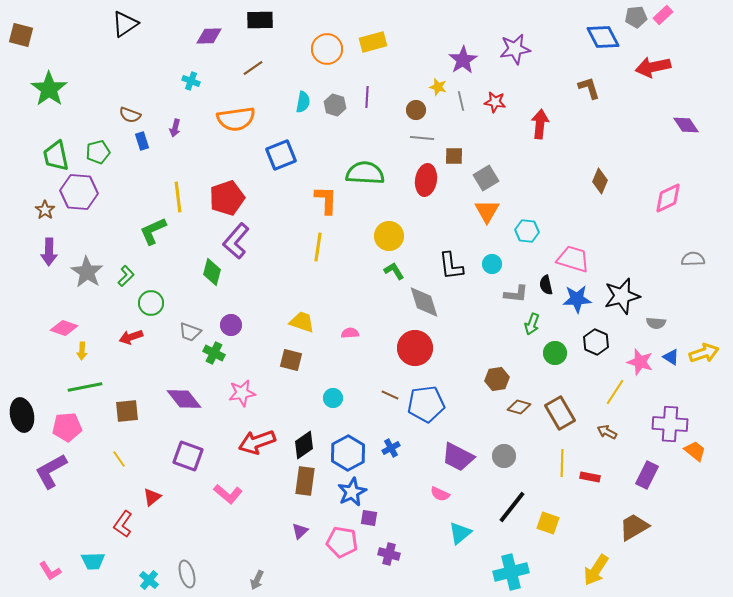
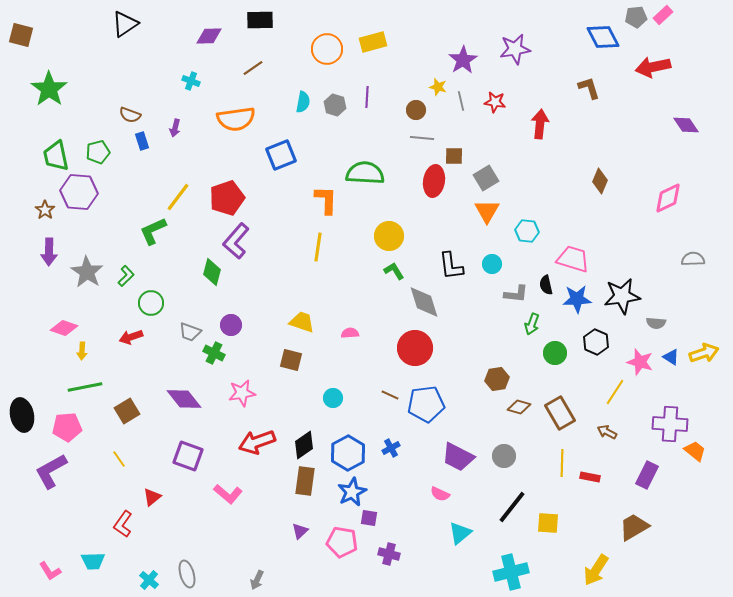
red ellipse at (426, 180): moved 8 px right, 1 px down
yellow line at (178, 197): rotated 44 degrees clockwise
black star at (622, 296): rotated 6 degrees clockwise
brown square at (127, 411): rotated 25 degrees counterclockwise
yellow square at (548, 523): rotated 15 degrees counterclockwise
